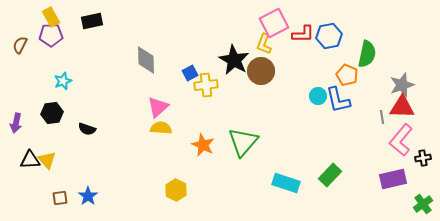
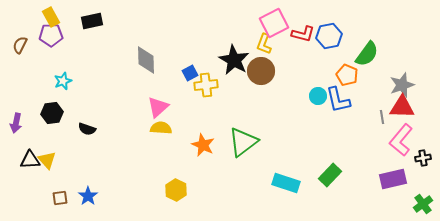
red L-shape: rotated 15 degrees clockwise
green semicircle: rotated 24 degrees clockwise
green triangle: rotated 12 degrees clockwise
